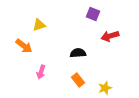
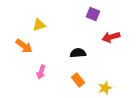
red arrow: moved 1 px right, 1 px down
